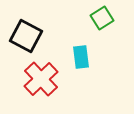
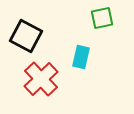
green square: rotated 20 degrees clockwise
cyan rectangle: rotated 20 degrees clockwise
